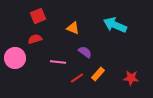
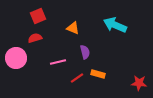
red semicircle: moved 1 px up
purple semicircle: rotated 40 degrees clockwise
pink circle: moved 1 px right
pink line: rotated 21 degrees counterclockwise
orange rectangle: rotated 64 degrees clockwise
red star: moved 8 px right, 5 px down
